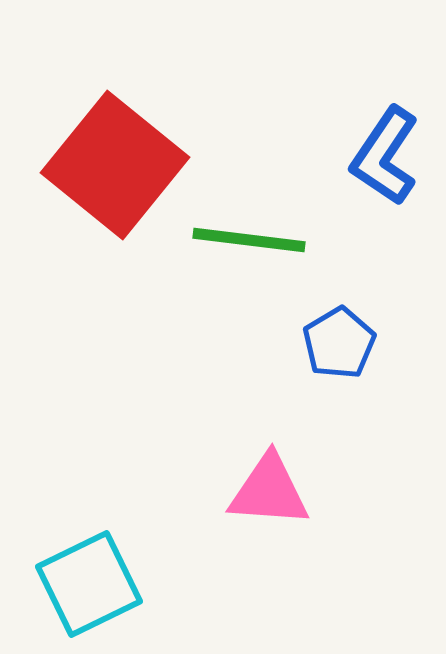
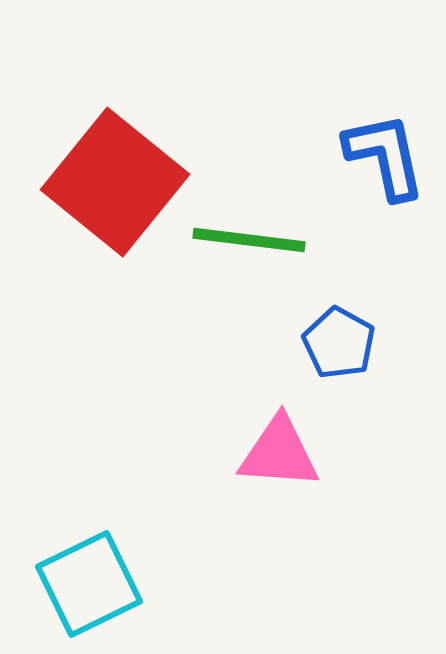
blue L-shape: rotated 134 degrees clockwise
red square: moved 17 px down
blue pentagon: rotated 12 degrees counterclockwise
pink triangle: moved 10 px right, 38 px up
